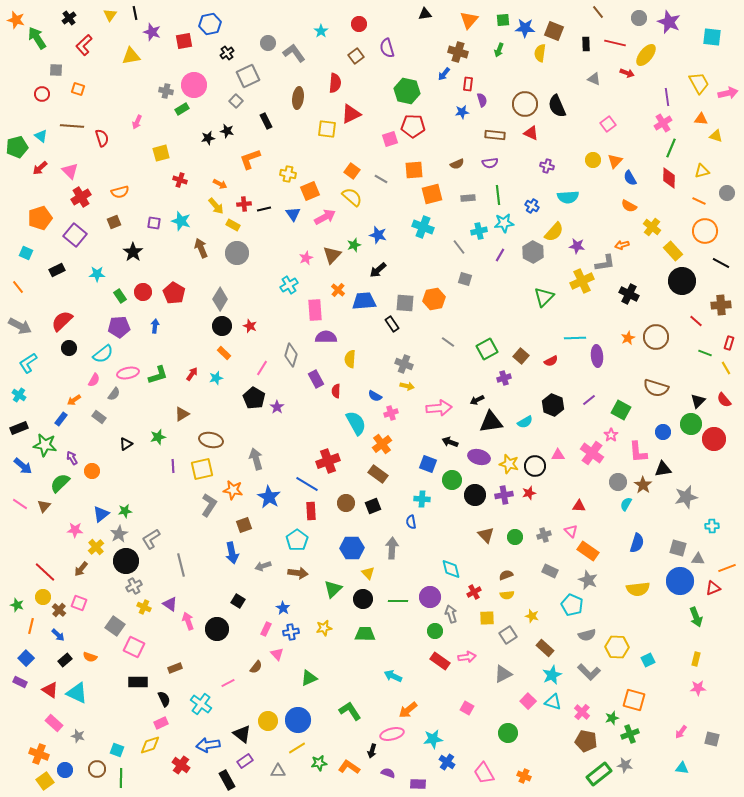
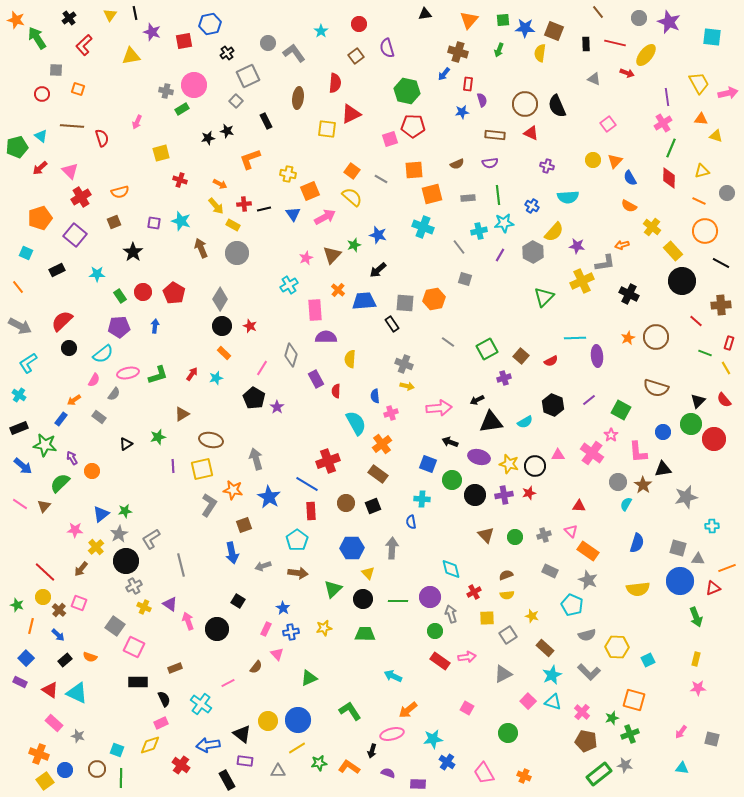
blue semicircle at (375, 396): rotated 56 degrees clockwise
purple rectangle at (245, 761): rotated 42 degrees clockwise
